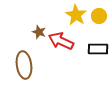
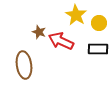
yellow circle: moved 7 px down
